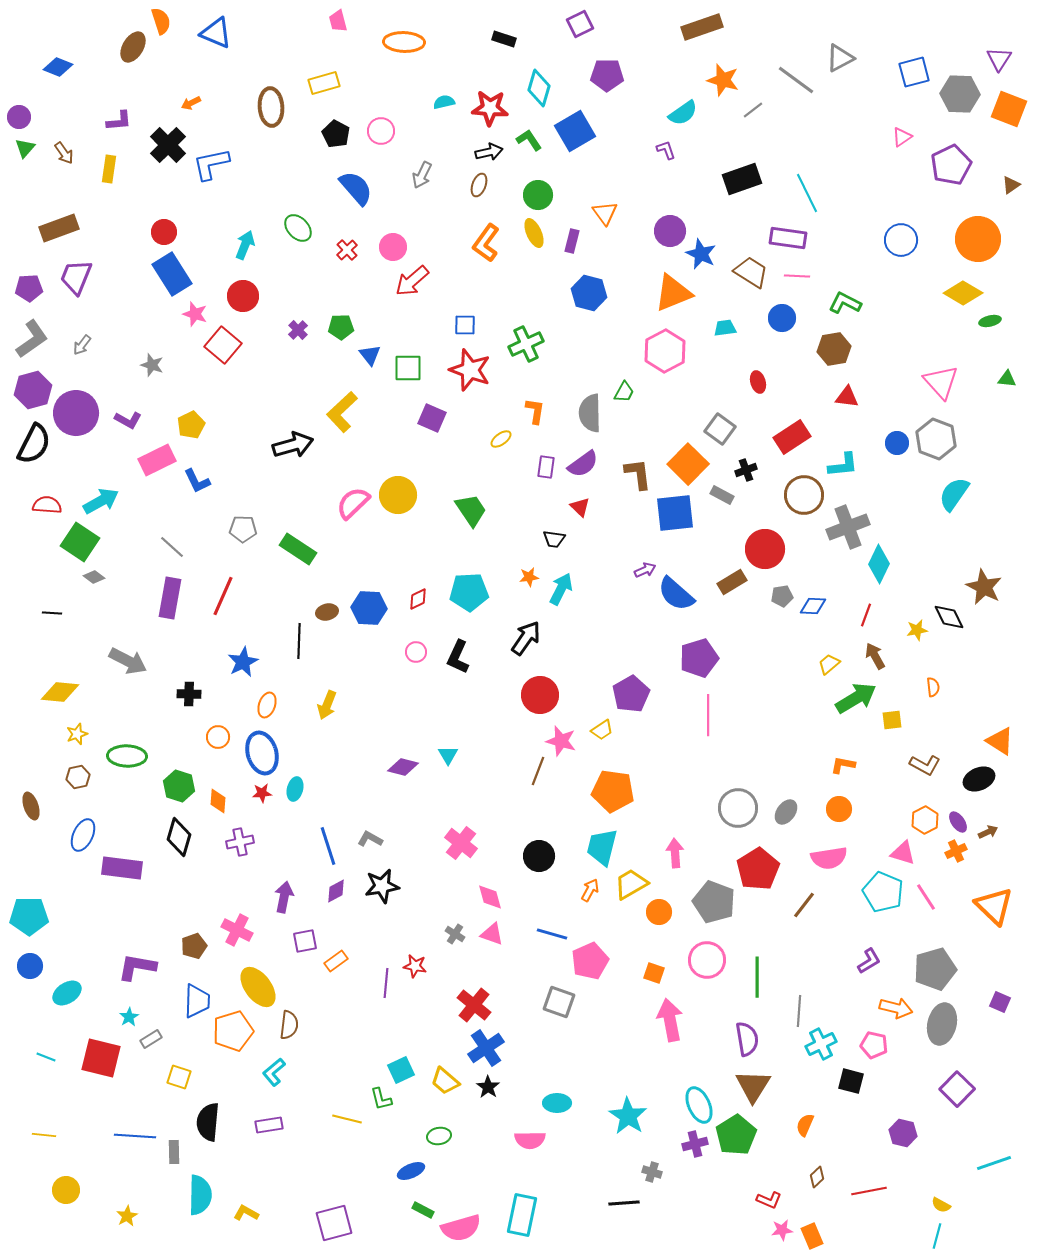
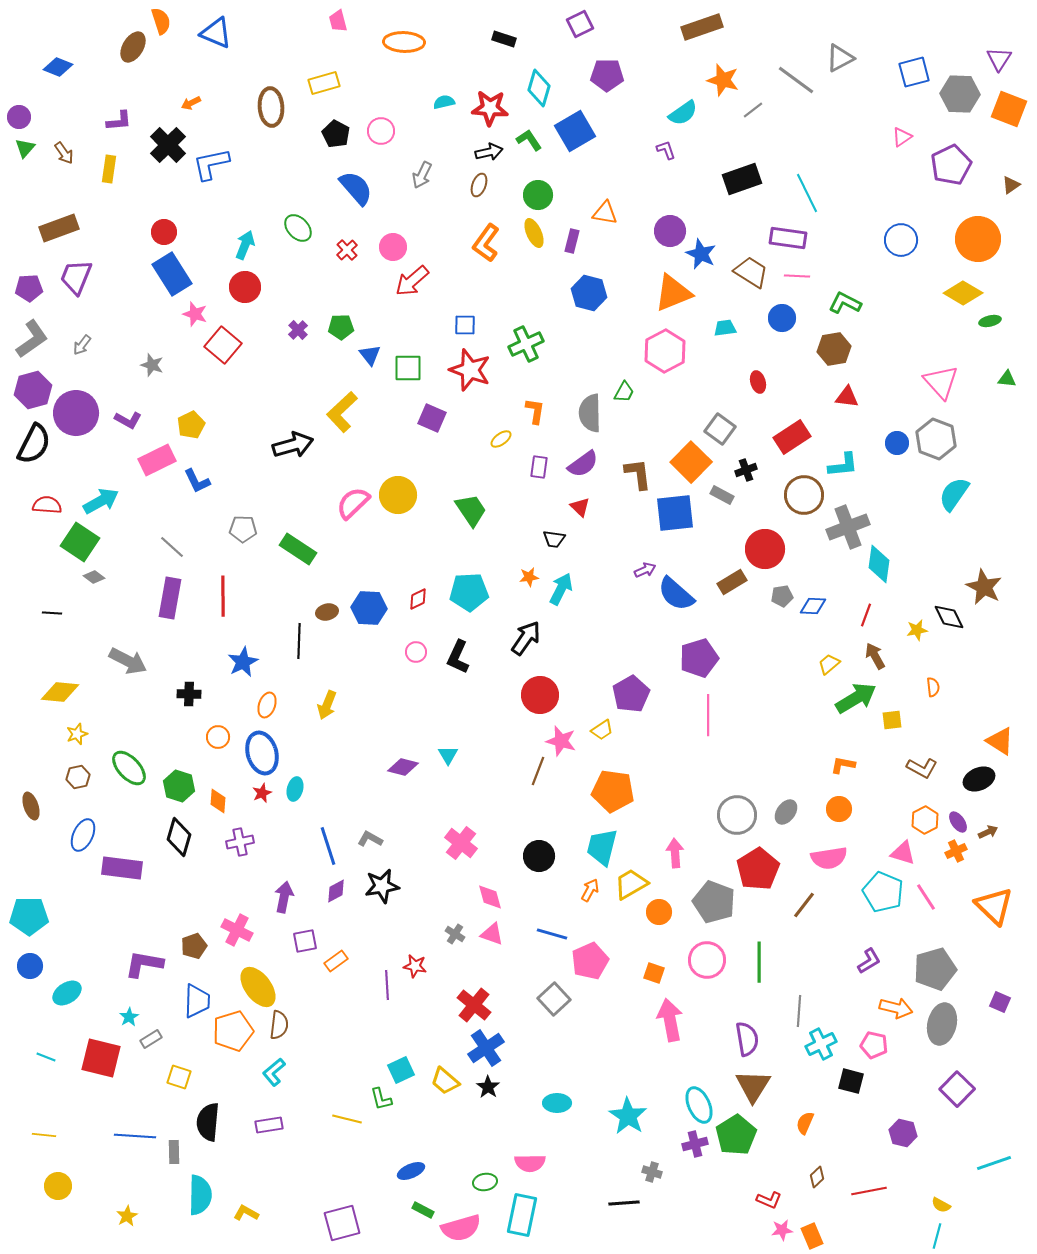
orange triangle at (605, 213): rotated 44 degrees counterclockwise
red circle at (243, 296): moved 2 px right, 9 px up
orange square at (688, 464): moved 3 px right, 2 px up
purple rectangle at (546, 467): moved 7 px left
cyan diamond at (879, 564): rotated 18 degrees counterclockwise
red line at (223, 596): rotated 24 degrees counterclockwise
green ellipse at (127, 756): moved 2 px right, 12 px down; rotated 45 degrees clockwise
brown L-shape at (925, 765): moved 3 px left, 3 px down
red star at (262, 793): rotated 18 degrees counterclockwise
gray circle at (738, 808): moved 1 px left, 7 px down
purple L-shape at (137, 967): moved 7 px right, 3 px up
green line at (757, 977): moved 2 px right, 15 px up
purple line at (386, 983): moved 1 px right, 2 px down; rotated 8 degrees counterclockwise
gray square at (559, 1002): moved 5 px left, 3 px up; rotated 28 degrees clockwise
brown semicircle at (289, 1025): moved 10 px left
orange semicircle at (805, 1125): moved 2 px up
green ellipse at (439, 1136): moved 46 px right, 46 px down
pink semicircle at (530, 1140): moved 23 px down
yellow circle at (66, 1190): moved 8 px left, 4 px up
purple square at (334, 1223): moved 8 px right
